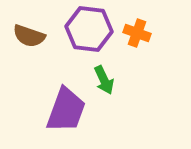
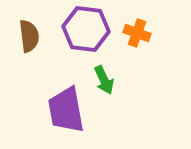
purple hexagon: moved 3 px left
brown semicircle: rotated 116 degrees counterclockwise
purple trapezoid: rotated 150 degrees clockwise
